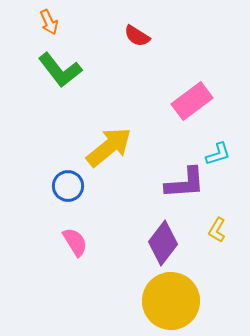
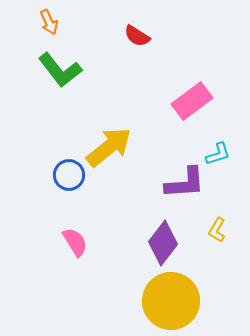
blue circle: moved 1 px right, 11 px up
